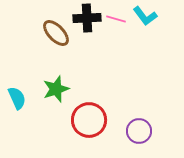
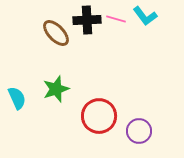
black cross: moved 2 px down
red circle: moved 10 px right, 4 px up
